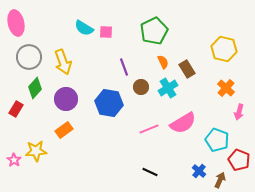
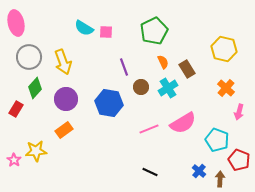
brown arrow: moved 1 px up; rotated 21 degrees counterclockwise
